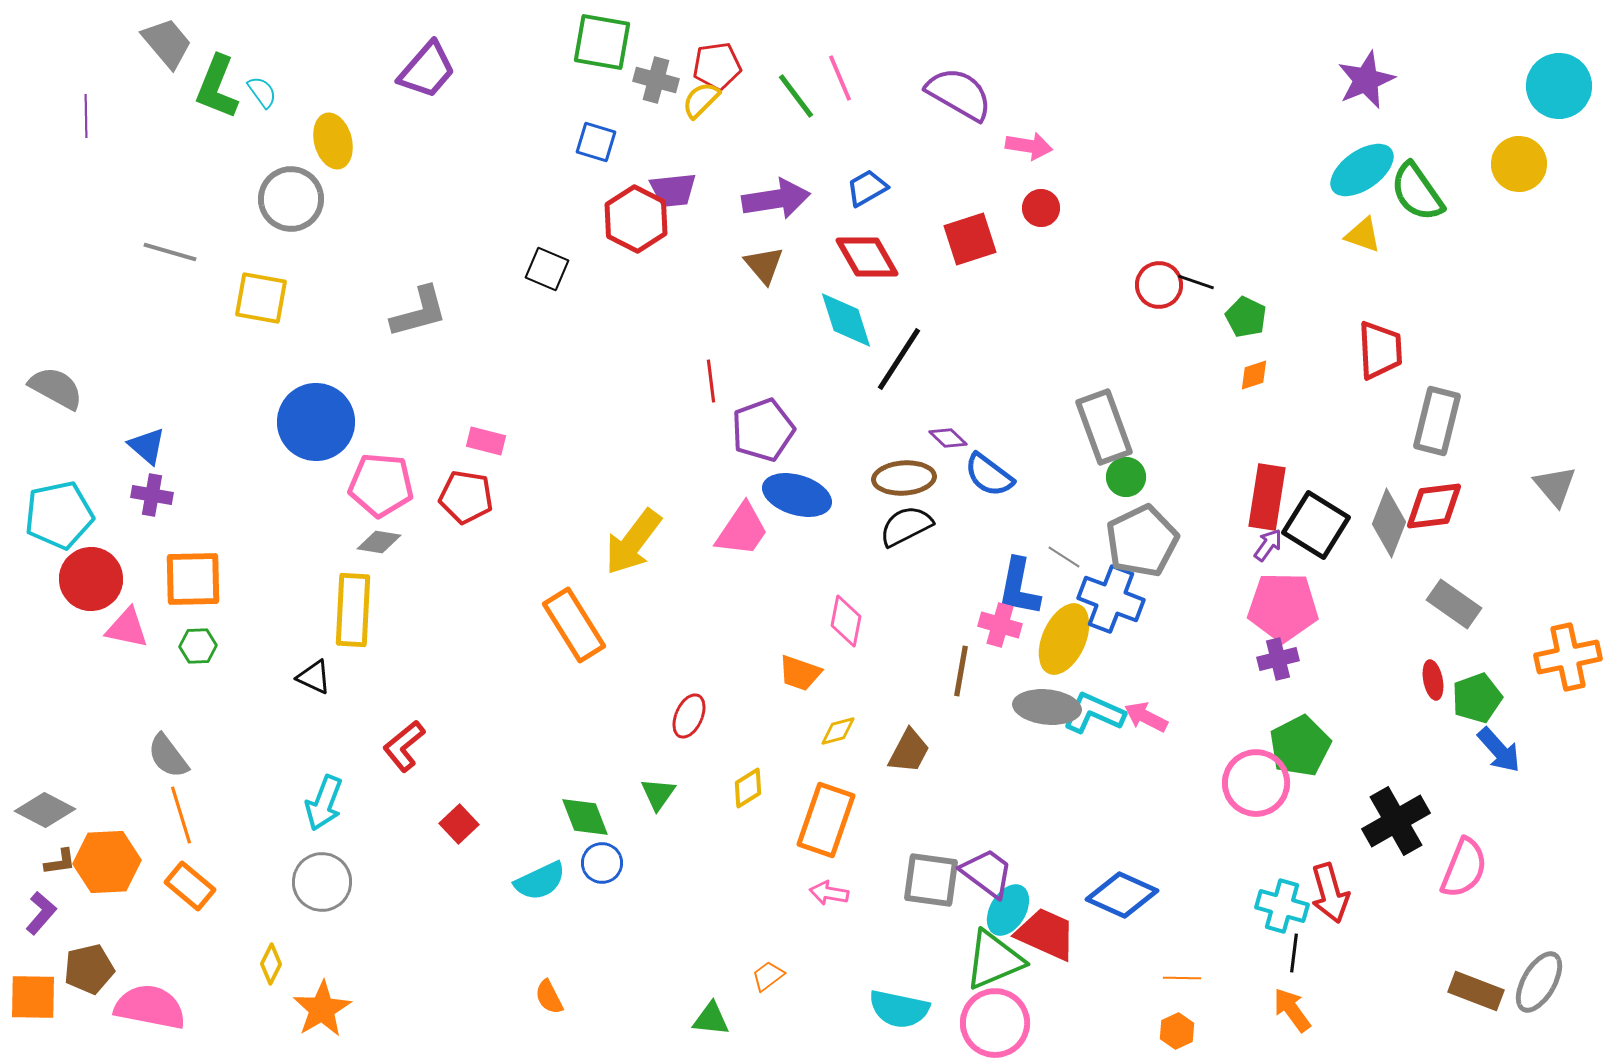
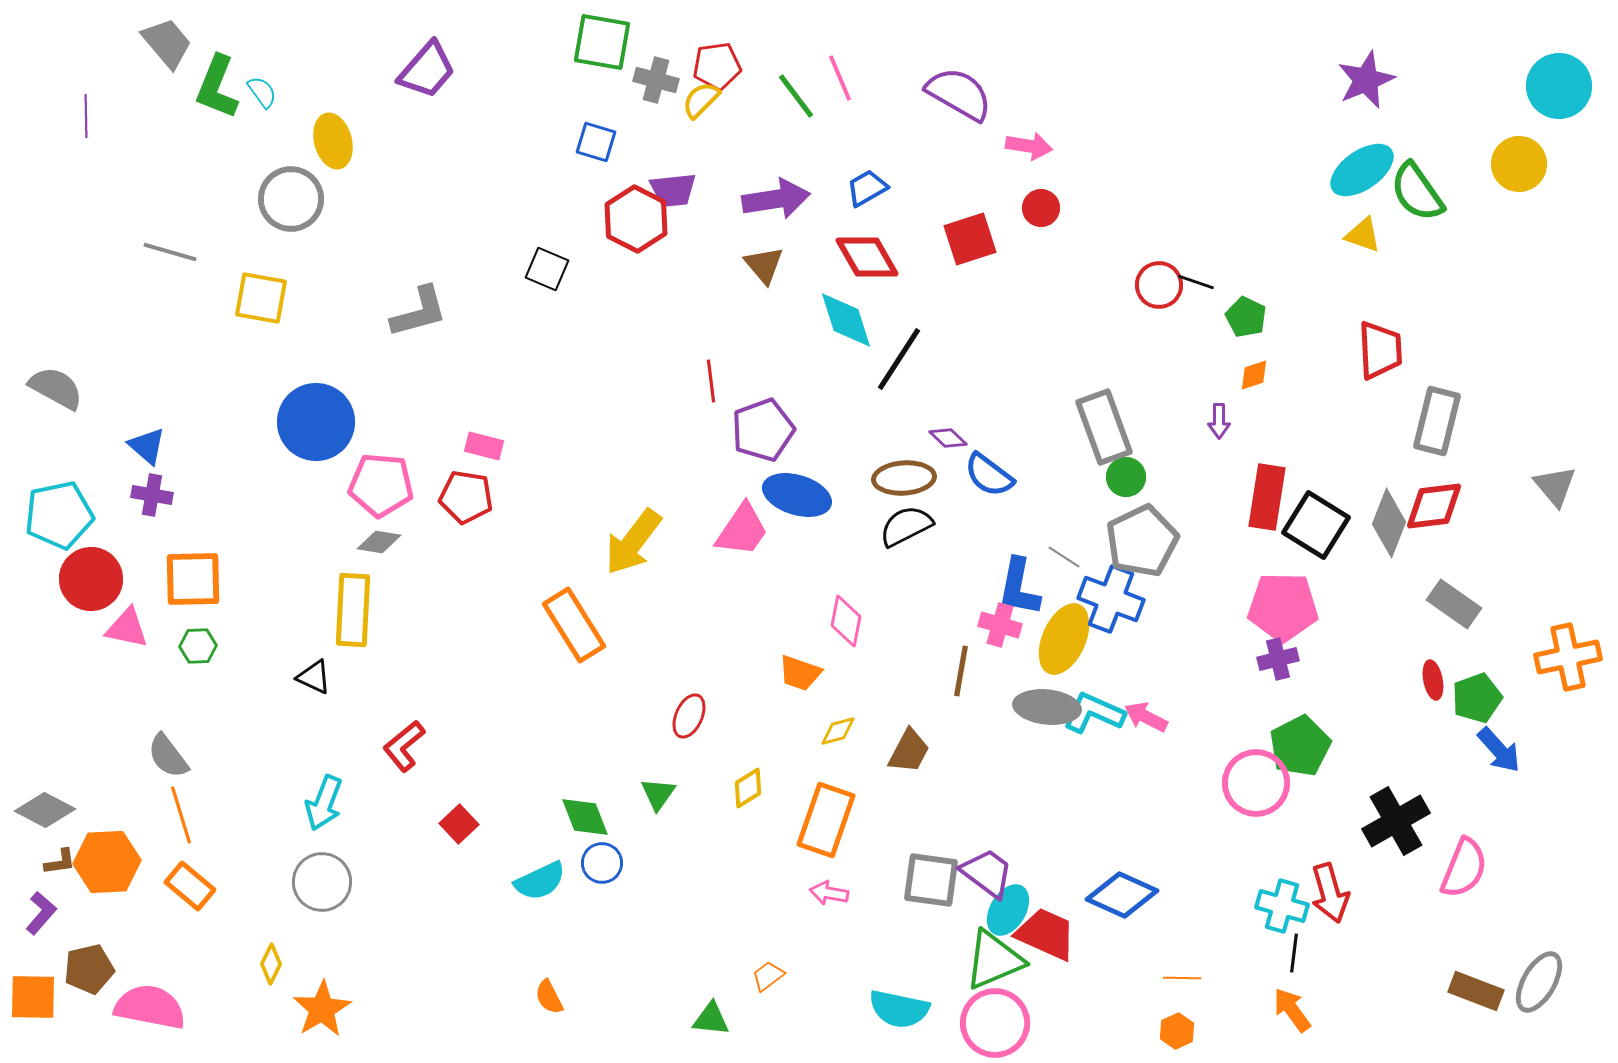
pink rectangle at (486, 441): moved 2 px left, 5 px down
purple arrow at (1268, 545): moved 49 px left, 124 px up; rotated 144 degrees clockwise
